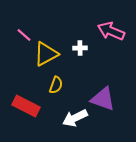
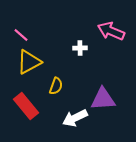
pink line: moved 3 px left
yellow triangle: moved 17 px left, 8 px down
yellow semicircle: moved 1 px down
purple triangle: rotated 24 degrees counterclockwise
red rectangle: rotated 24 degrees clockwise
